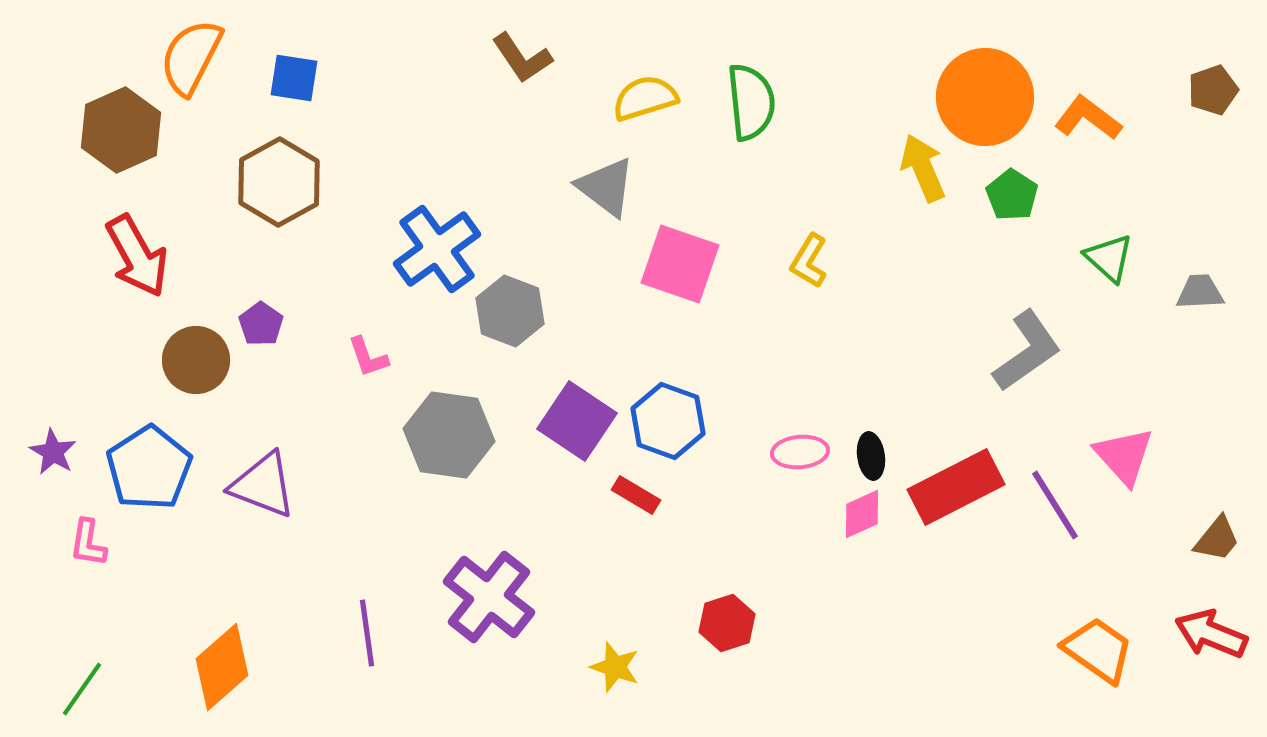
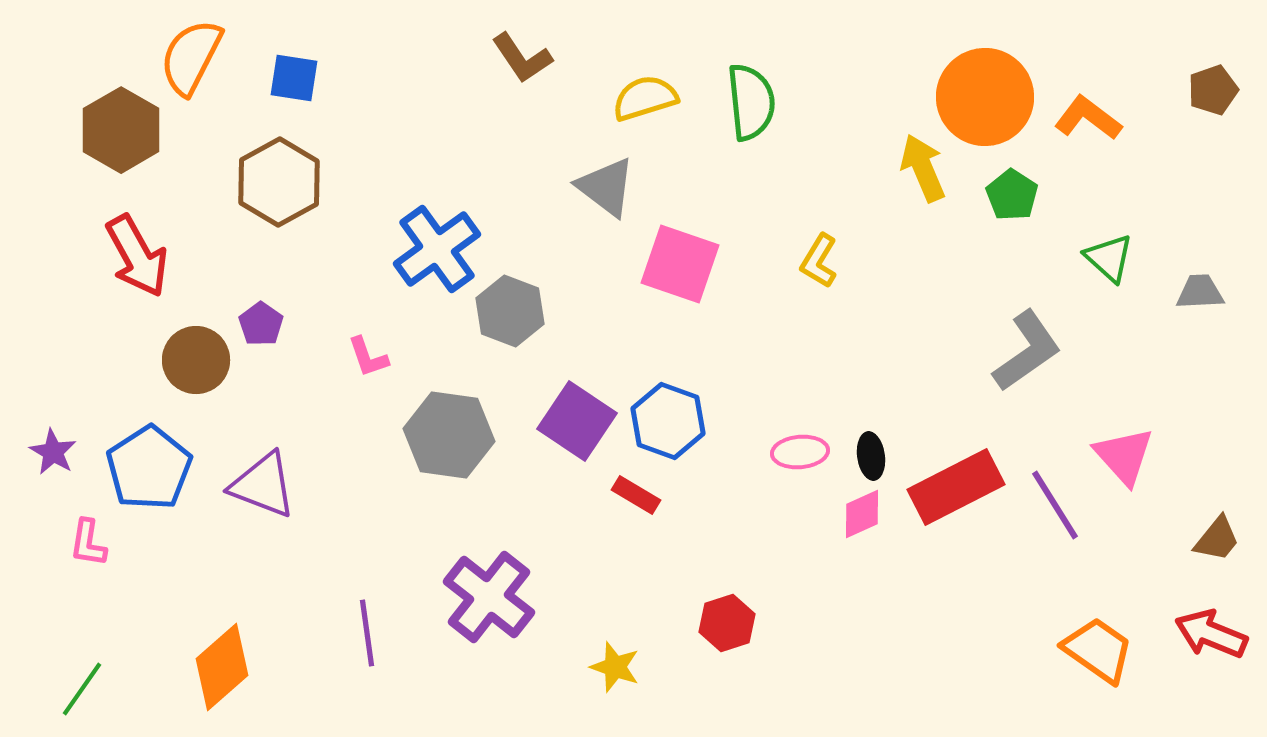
brown hexagon at (121, 130): rotated 6 degrees counterclockwise
yellow L-shape at (809, 261): moved 10 px right
